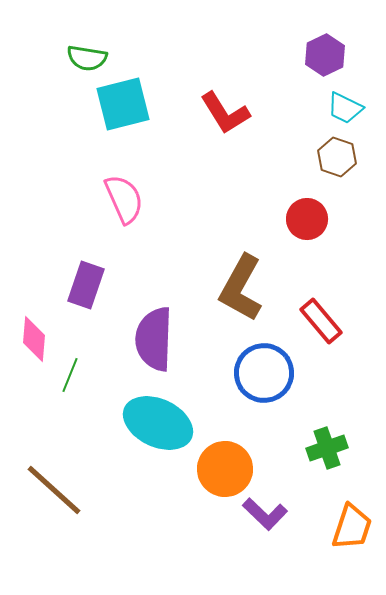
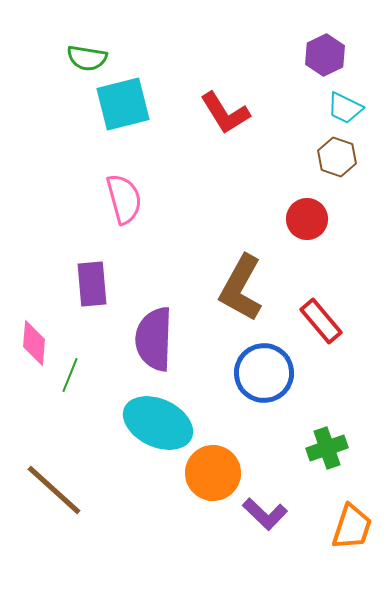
pink semicircle: rotated 9 degrees clockwise
purple rectangle: moved 6 px right, 1 px up; rotated 24 degrees counterclockwise
pink diamond: moved 4 px down
orange circle: moved 12 px left, 4 px down
